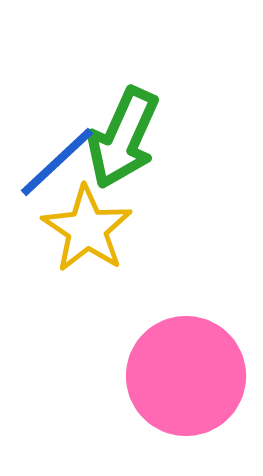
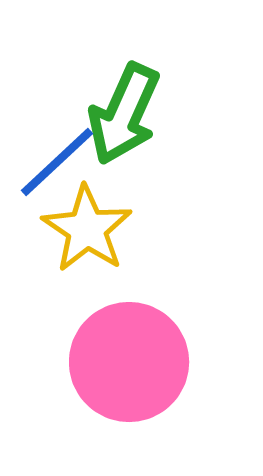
green arrow: moved 1 px right, 24 px up
pink circle: moved 57 px left, 14 px up
